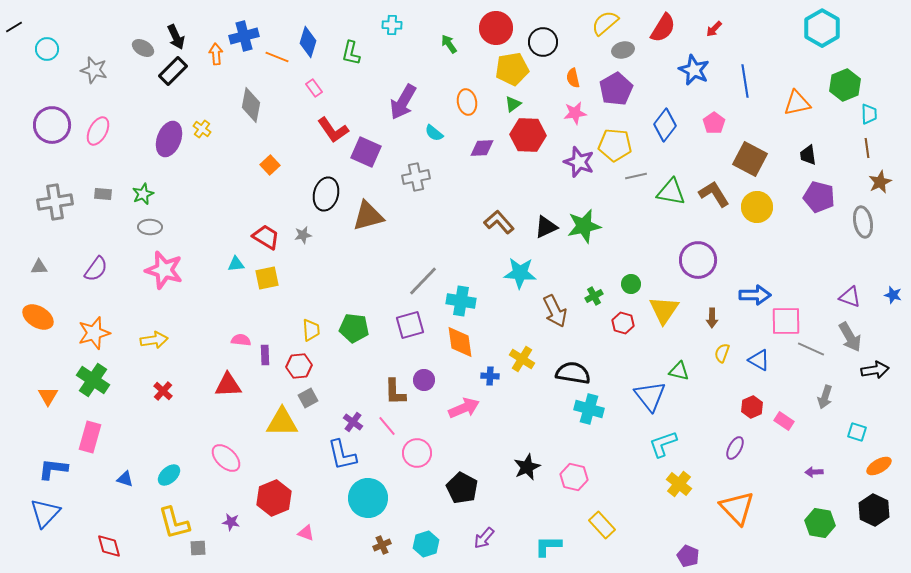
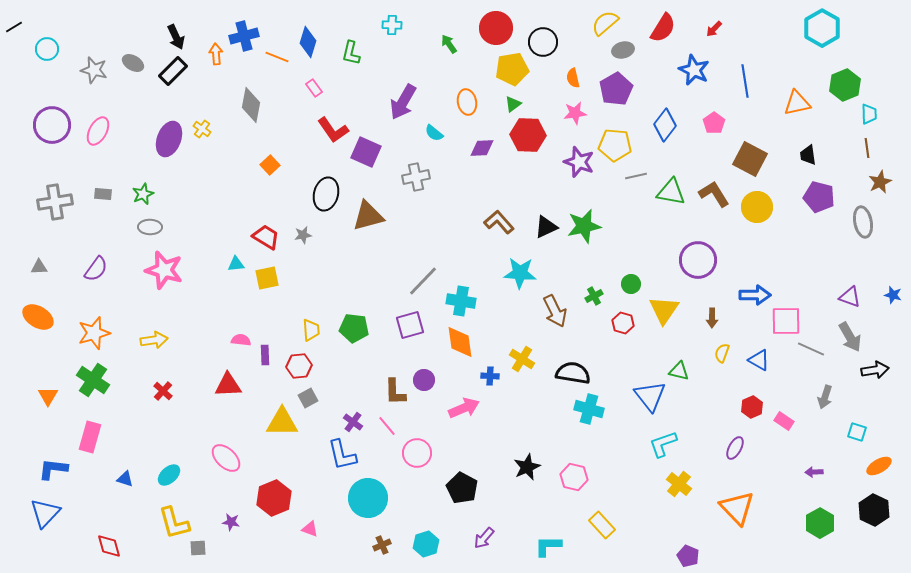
gray ellipse at (143, 48): moved 10 px left, 15 px down
green hexagon at (820, 523): rotated 20 degrees clockwise
pink triangle at (306, 533): moved 4 px right, 4 px up
